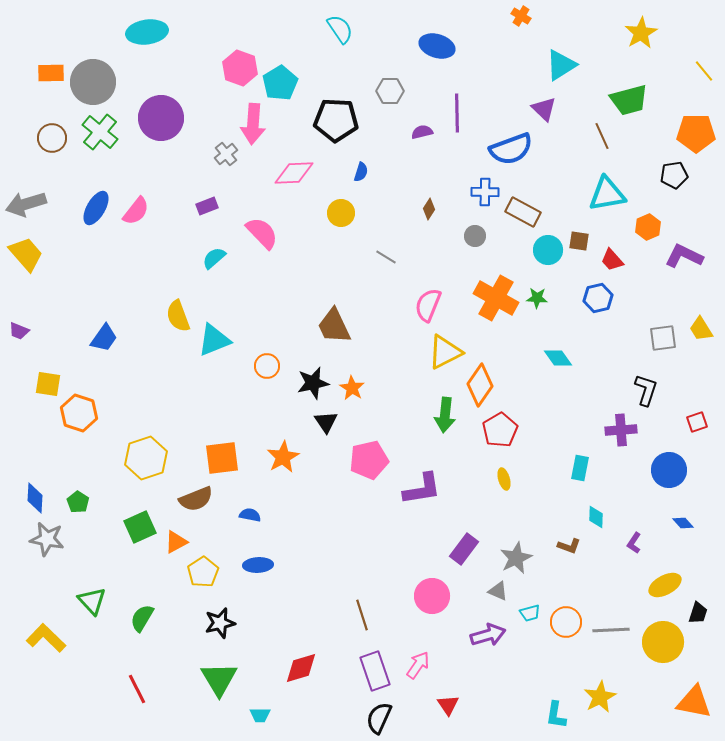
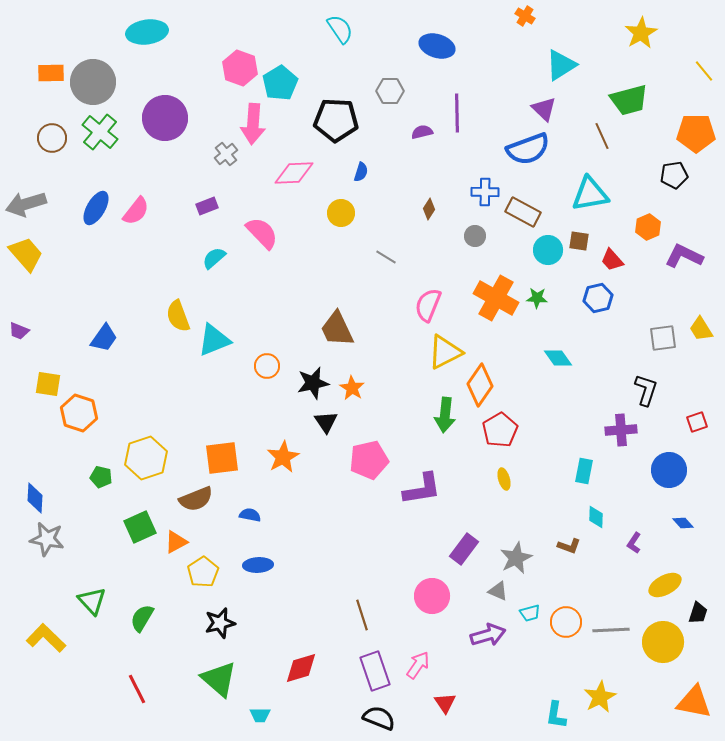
orange cross at (521, 16): moved 4 px right
purple circle at (161, 118): moved 4 px right
blue semicircle at (511, 149): moved 17 px right
cyan triangle at (607, 194): moved 17 px left
brown trapezoid at (334, 326): moved 3 px right, 3 px down
cyan rectangle at (580, 468): moved 4 px right, 3 px down
green pentagon at (78, 502): moved 23 px right, 25 px up; rotated 20 degrees counterclockwise
green triangle at (219, 679): rotated 18 degrees counterclockwise
red triangle at (448, 705): moved 3 px left, 2 px up
black semicircle at (379, 718): rotated 88 degrees clockwise
